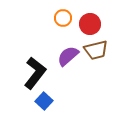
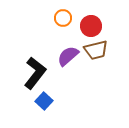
red circle: moved 1 px right, 2 px down
